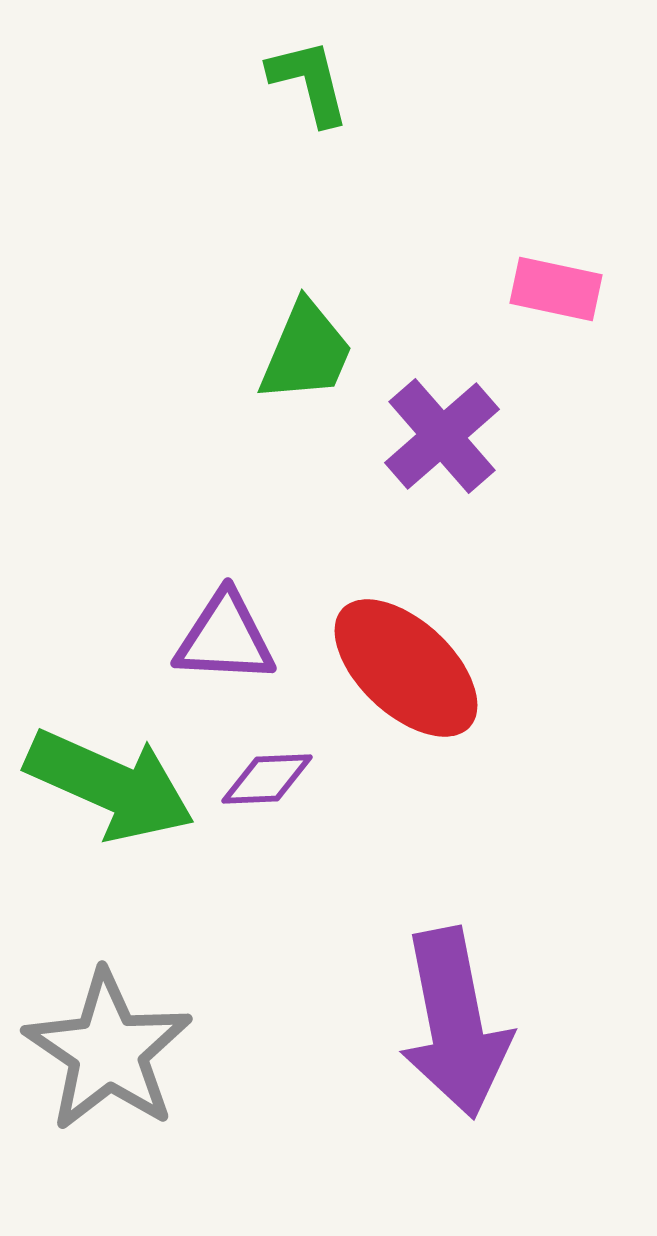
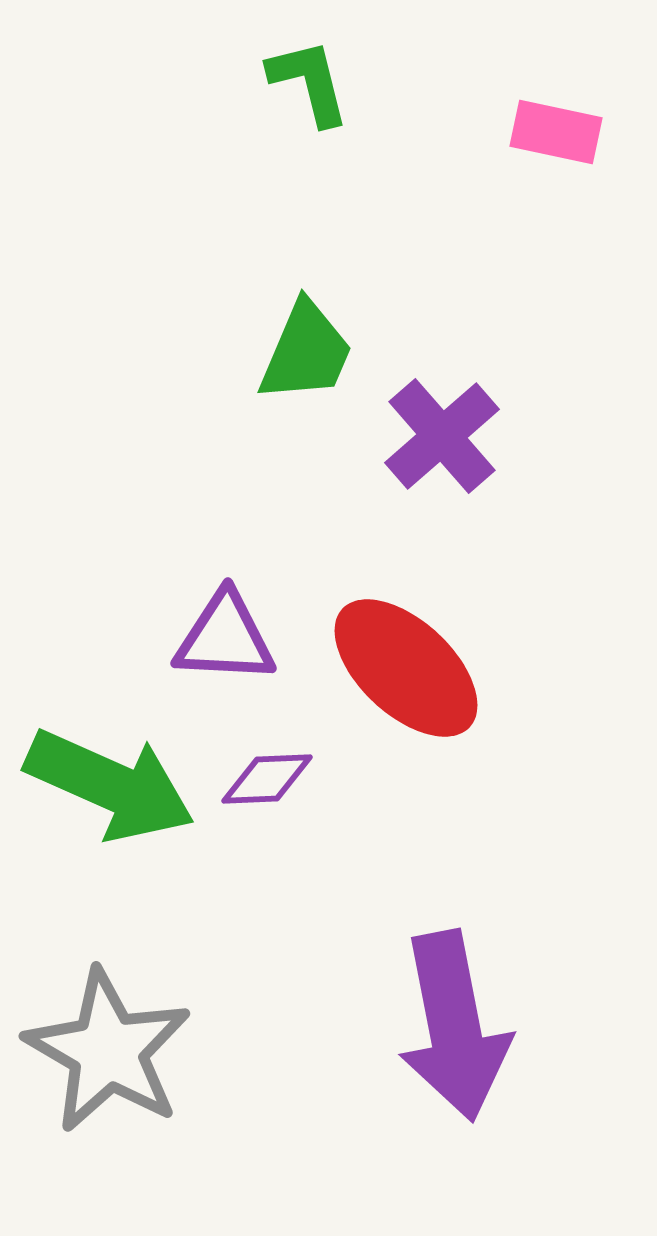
pink rectangle: moved 157 px up
purple arrow: moved 1 px left, 3 px down
gray star: rotated 4 degrees counterclockwise
